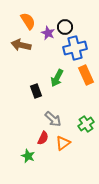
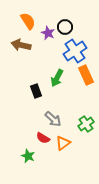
blue cross: moved 3 px down; rotated 20 degrees counterclockwise
red semicircle: rotated 96 degrees clockwise
